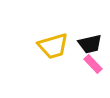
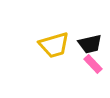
yellow trapezoid: moved 1 px right, 1 px up
